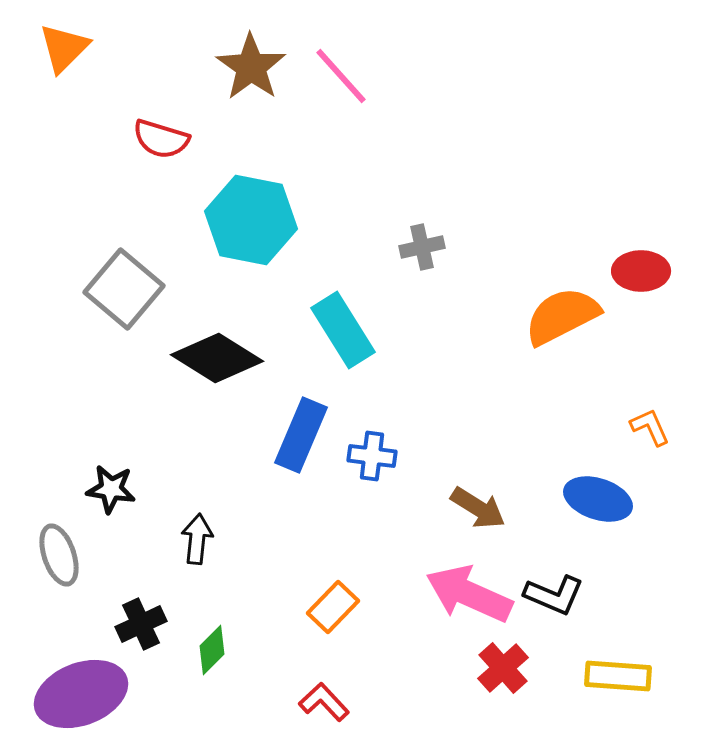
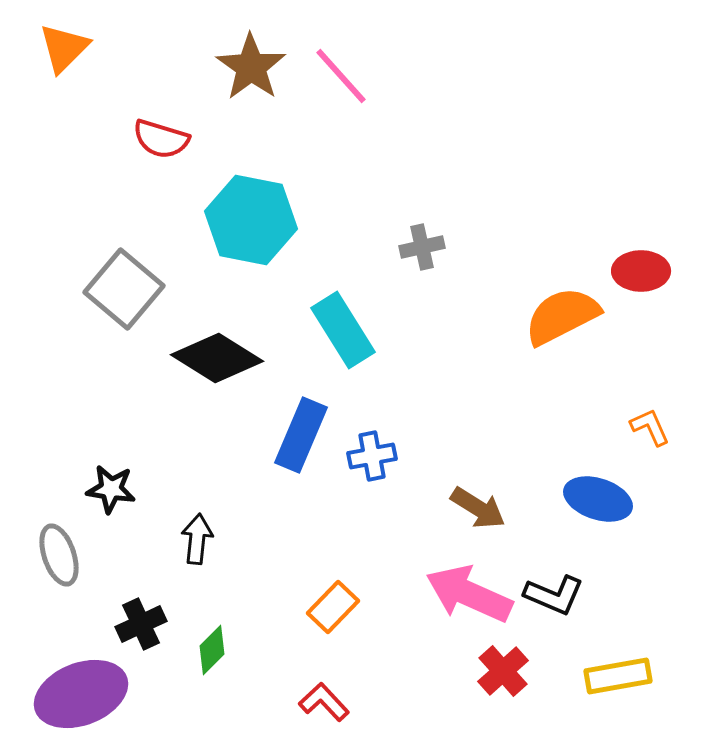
blue cross: rotated 18 degrees counterclockwise
red cross: moved 3 px down
yellow rectangle: rotated 14 degrees counterclockwise
